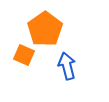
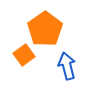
orange square: rotated 30 degrees clockwise
